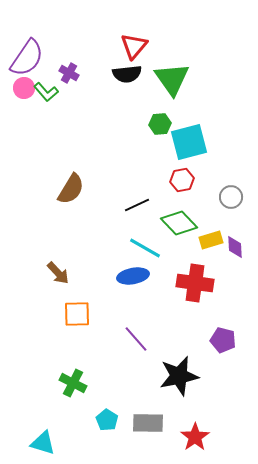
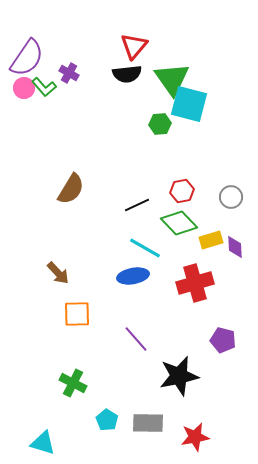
green L-shape: moved 2 px left, 5 px up
cyan square: moved 38 px up; rotated 30 degrees clockwise
red hexagon: moved 11 px down
red cross: rotated 24 degrees counterclockwise
red star: rotated 24 degrees clockwise
